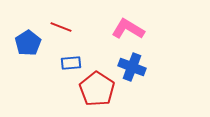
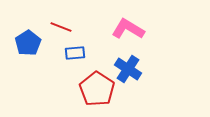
blue rectangle: moved 4 px right, 10 px up
blue cross: moved 4 px left, 2 px down; rotated 12 degrees clockwise
